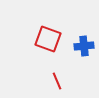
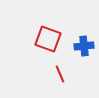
red line: moved 3 px right, 7 px up
